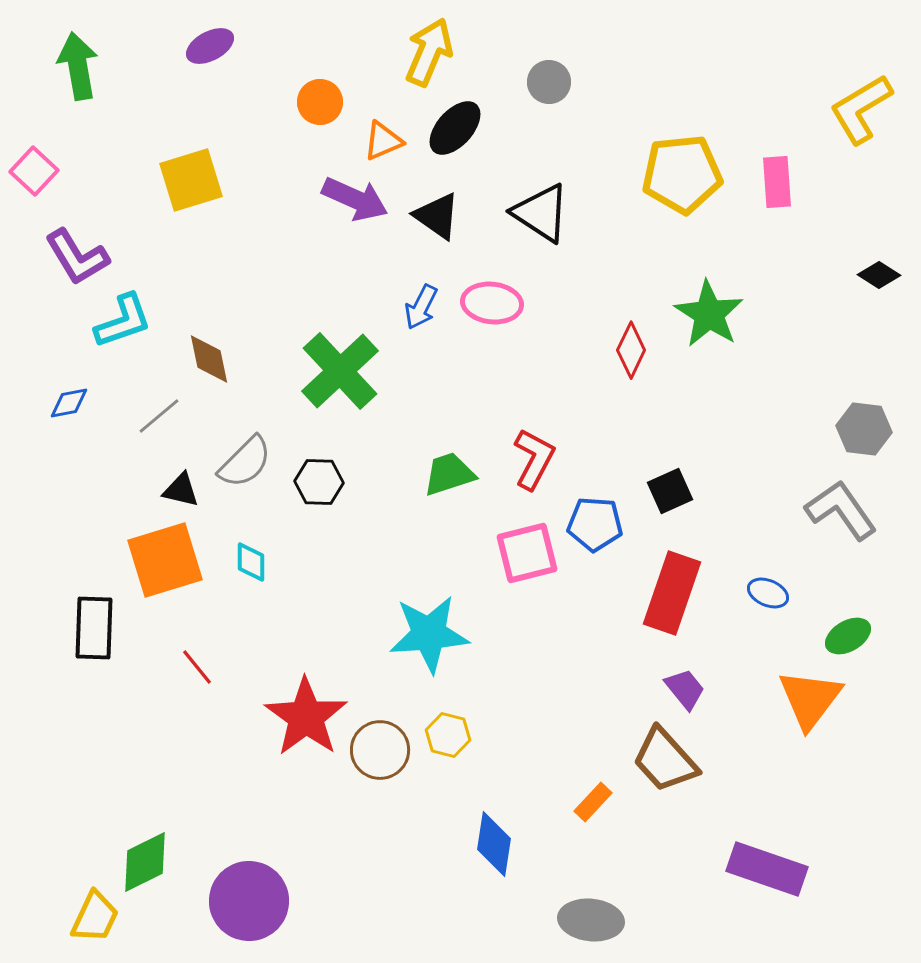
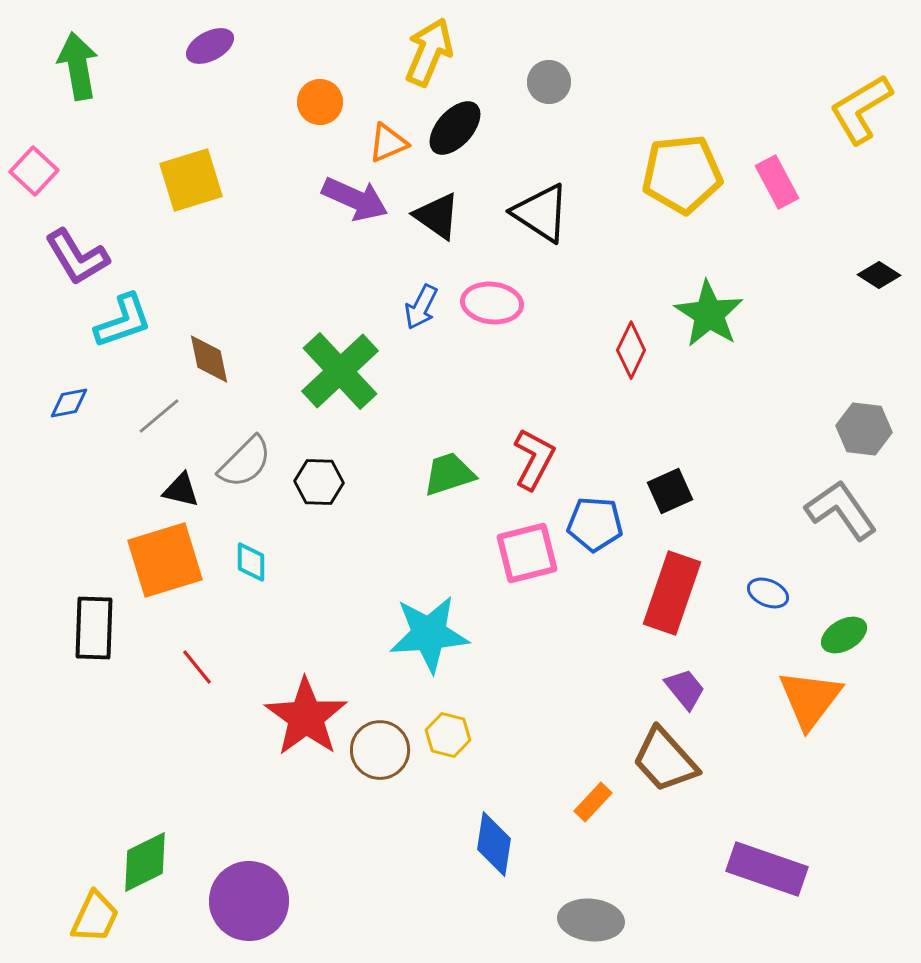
orange triangle at (383, 141): moved 5 px right, 2 px down
pink rectangle at (777, 182): rotated 24 degrees counterclockwise
green ellipse at (848, 636): moved 4 px left, 1 px up
